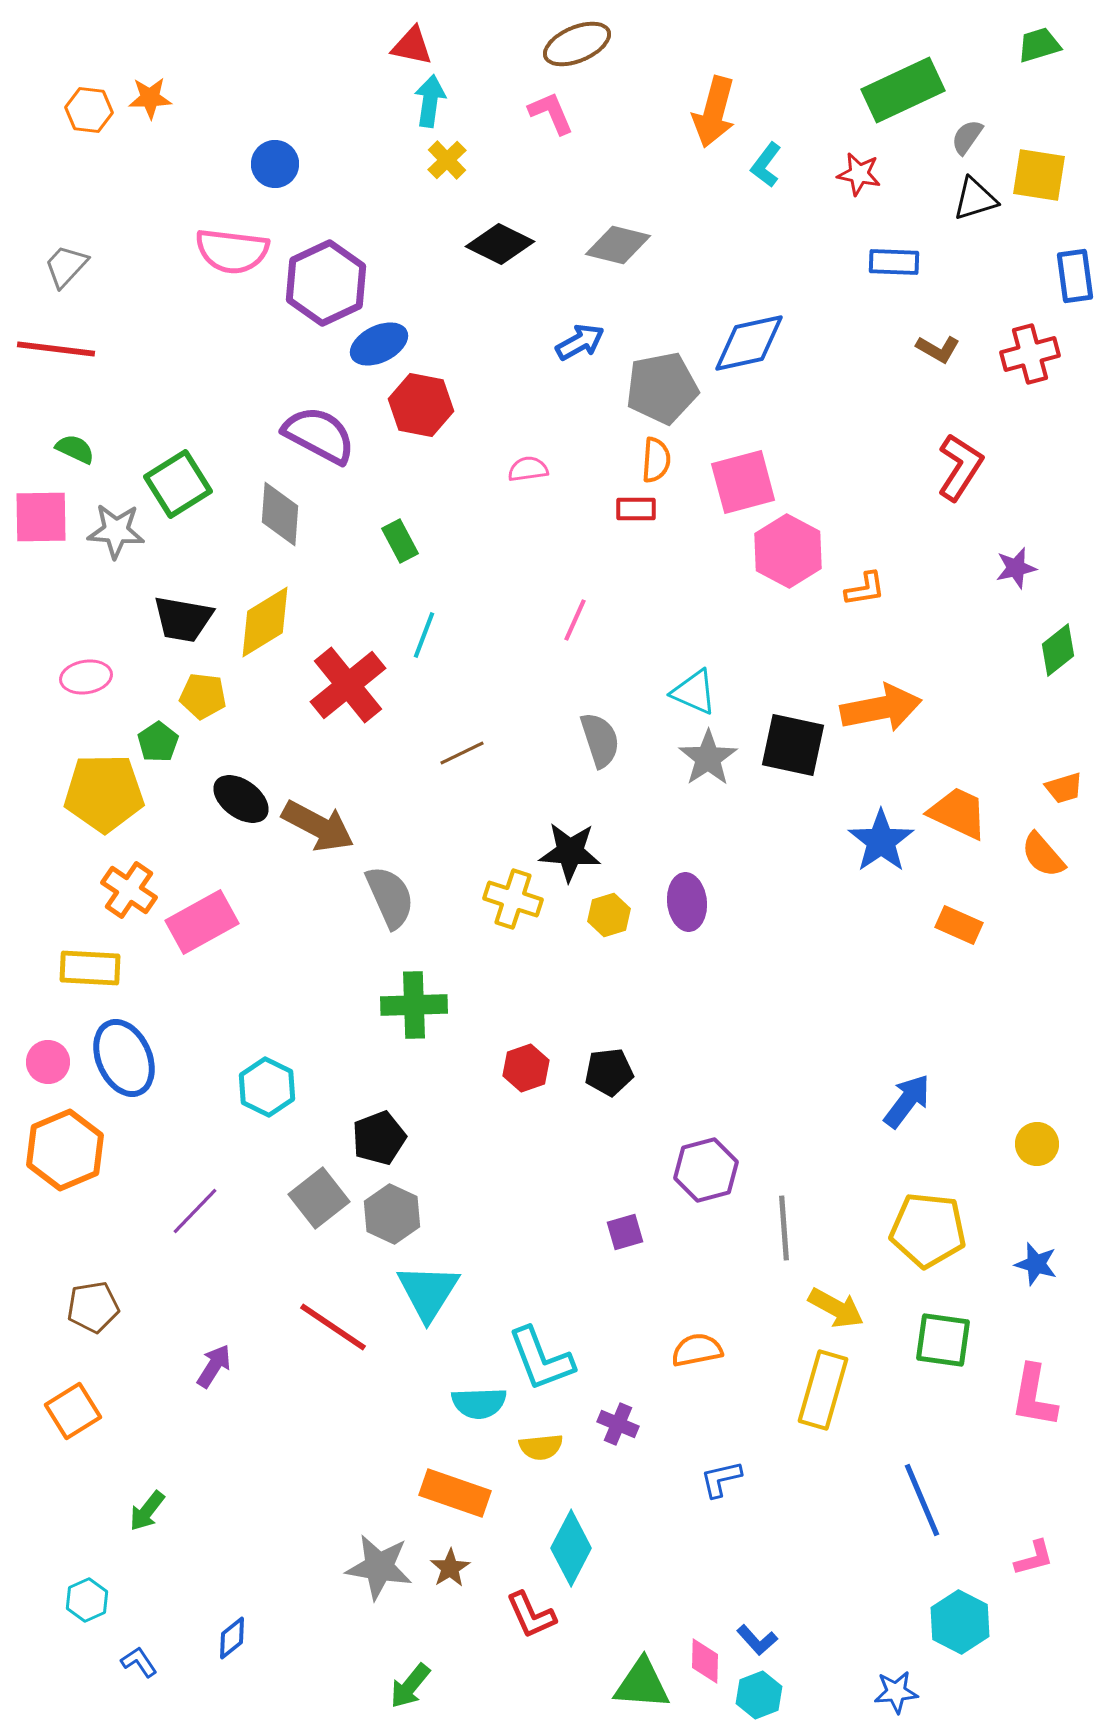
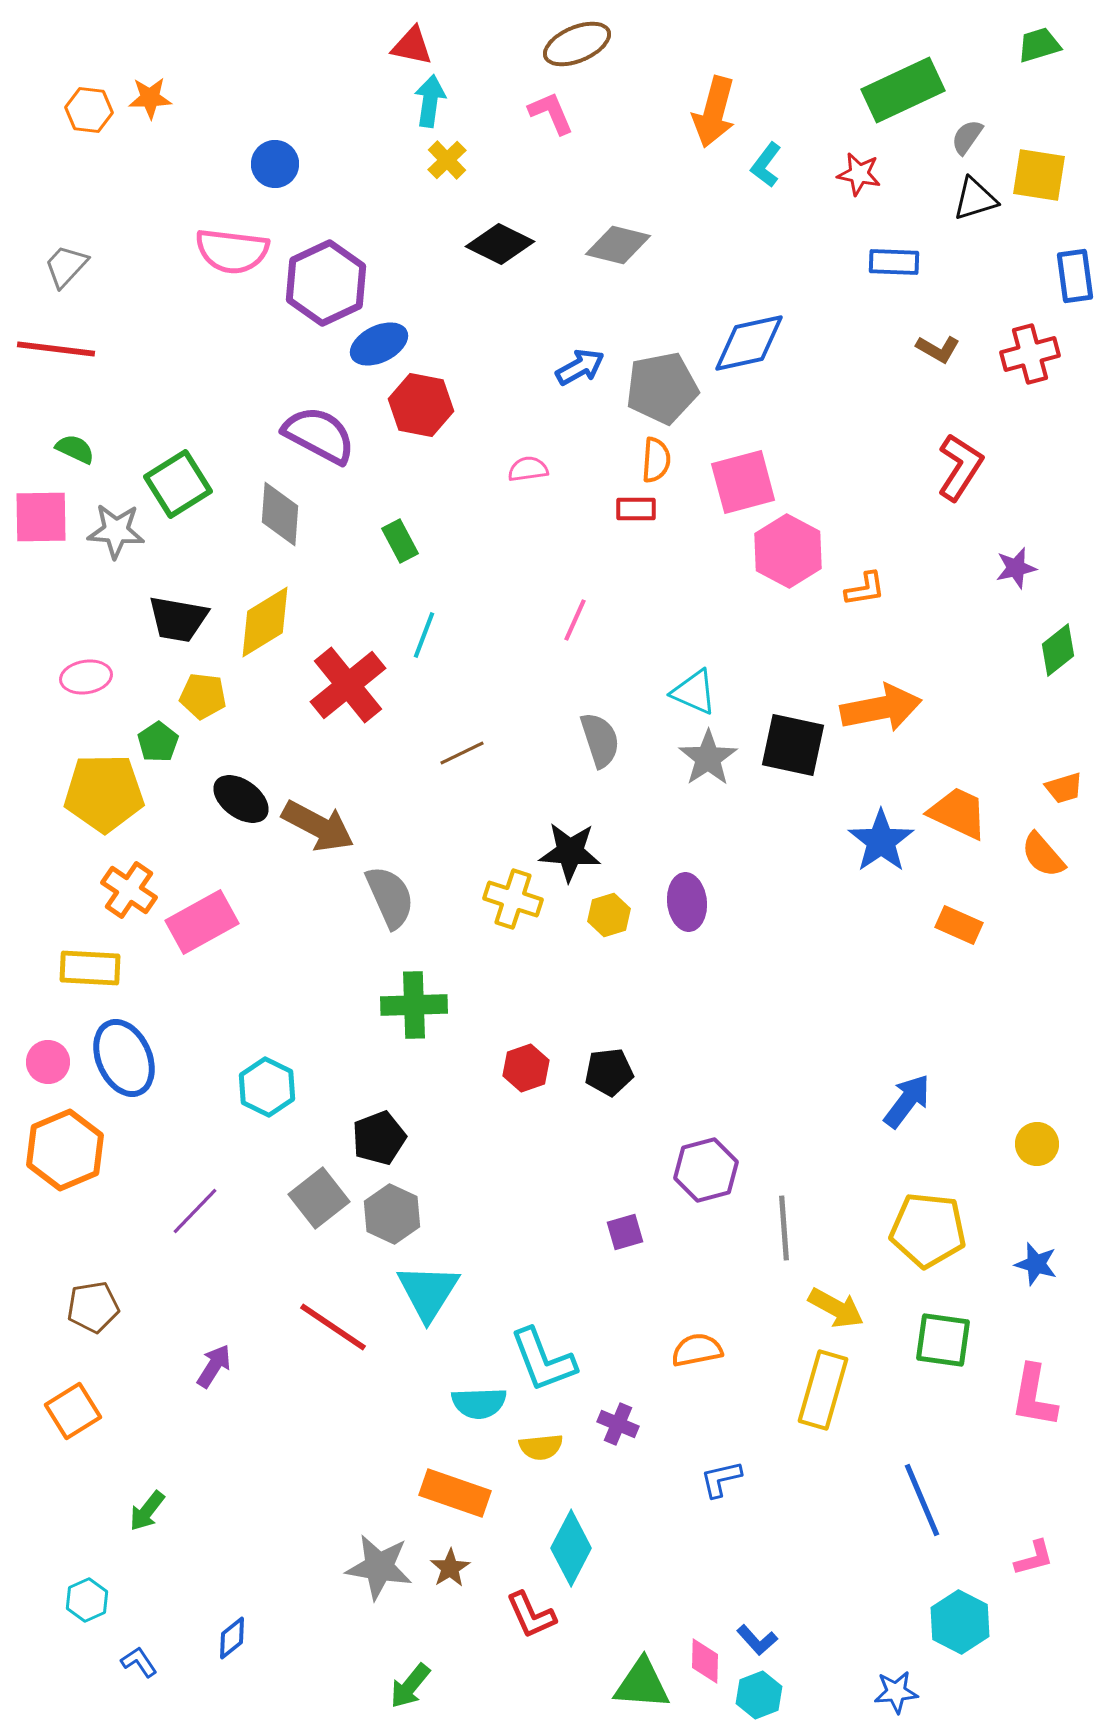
blue arrow at (580, 342): moved 25 px down
black trapezoid at (183, 619): moved 5 px left
cyan L-shape at (541, 1359): moved 2 px right, 1 px down
